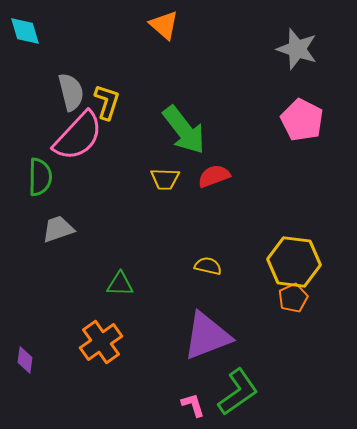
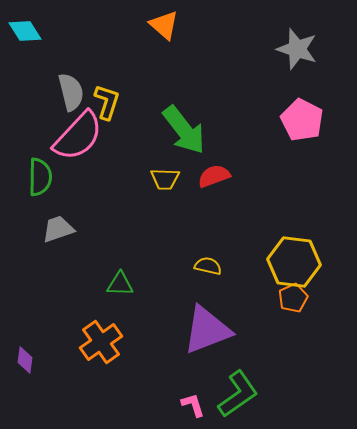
cyan diamond: rotated 16 degrees counterclockwise
purple triangle: moved 6 px up
green L-shape: moved 2 px down
